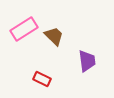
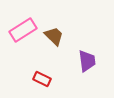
pink rectangle: moved 1 px left, 1 px down
